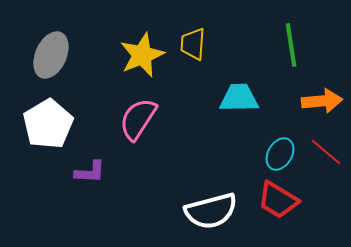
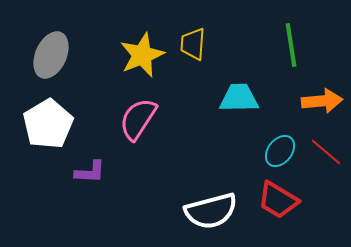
cyan ellipse: moved 3 px up; rotated 8 degrees clockwise
